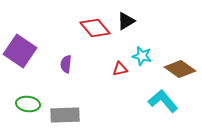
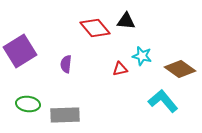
black triangle: rotated 36 degrees clockwise
purple square: rotated 24 degrees clockwise
